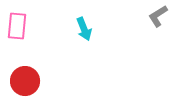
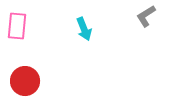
gray L-shape: moved 12 px left
